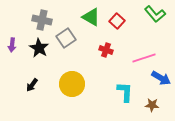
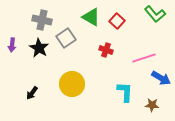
black arrow: moved 8 px down
